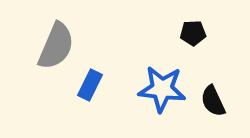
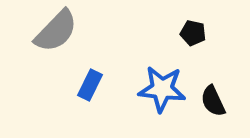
black pentagon: rotated 15 degrees clockwise
gray semicircle: moved 15 px up; rotated 21 degrees clockwise
